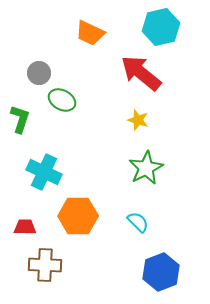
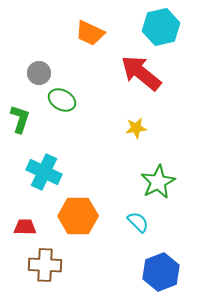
yellow star: moved 2 px left, 8 px down; rotated 25 degrees counterclockwise
green star: moved 12 px right, 14 px down
